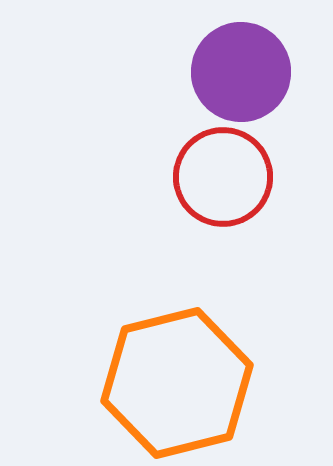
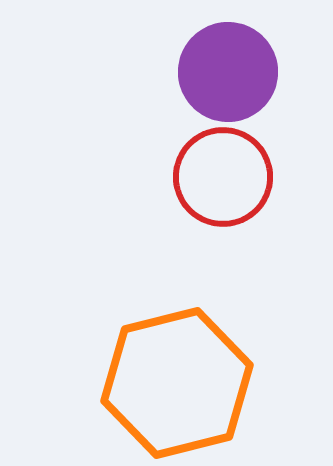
purple circle: moved 13 px left
